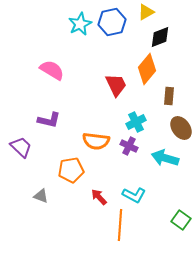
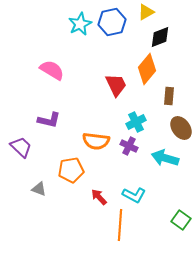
gray triangle: moved 2 px left, 7 px up
